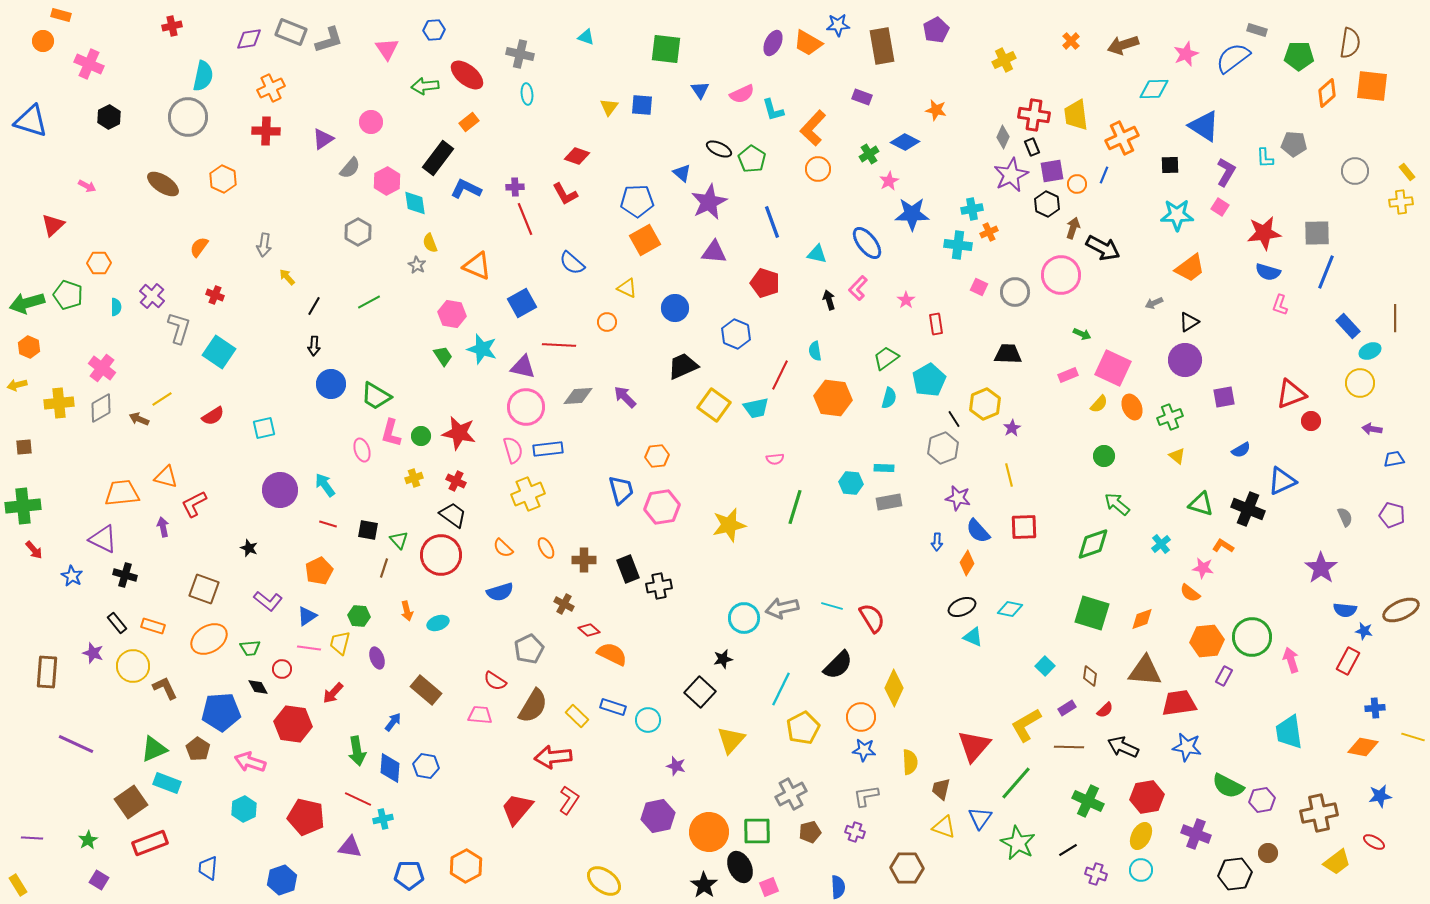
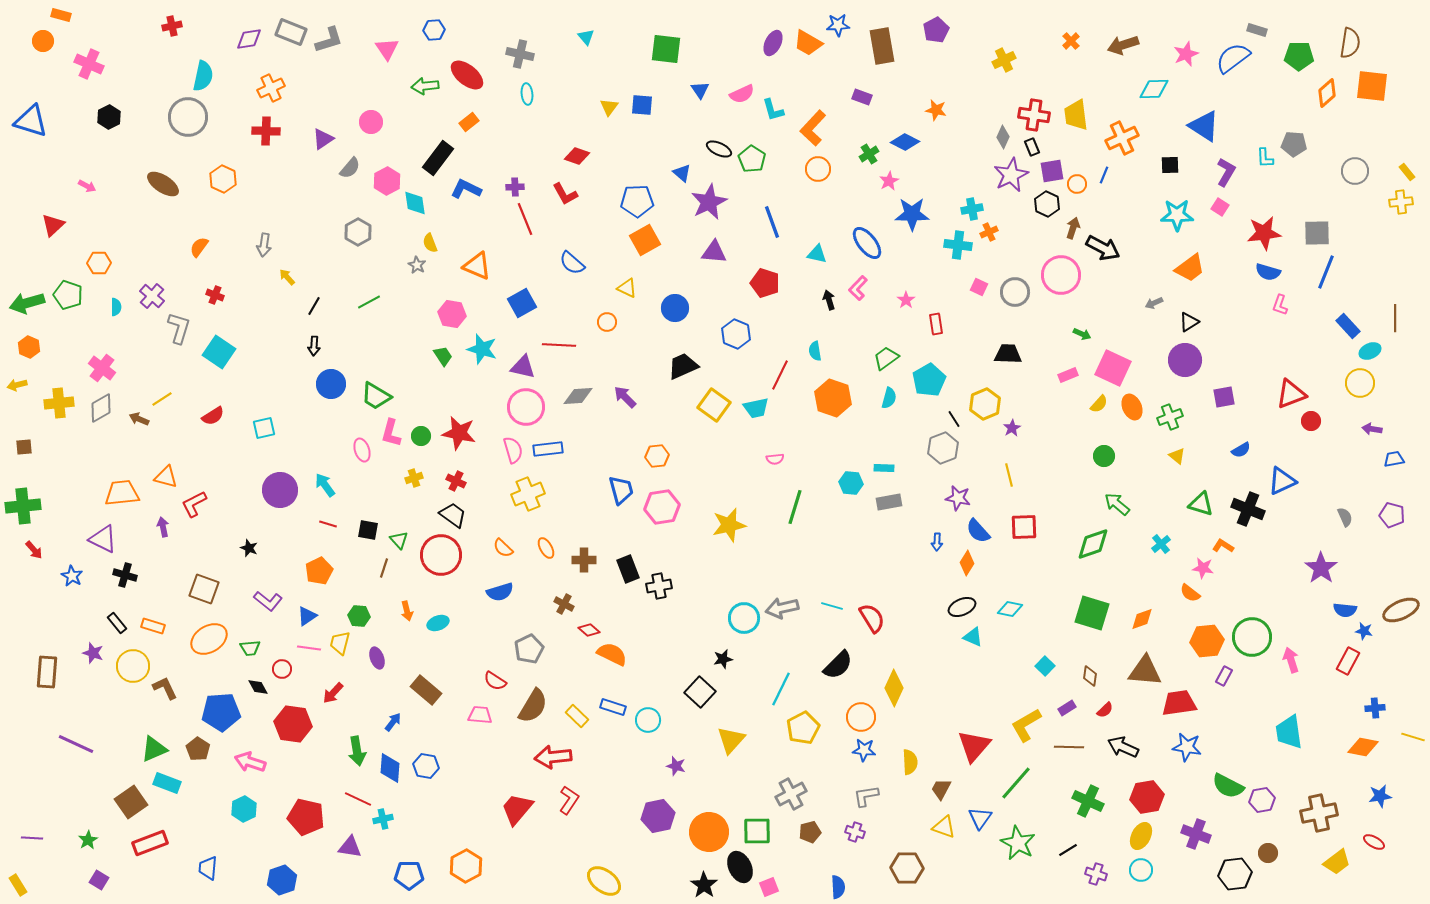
cyan triangle at (586, 37): rotated 30 degrees clockwise
orange hexagon at (833, 398): rotated 12 degrees clockwise
brown trapezoid at (941, 789): rotated 15 degrees clockwise
